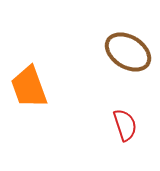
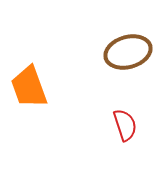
brown ellipse: rotated 48 degrees counterclockwise
